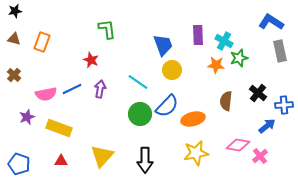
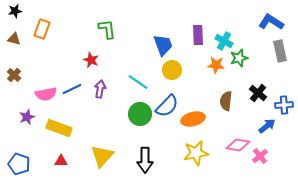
orange rectangle: moved 13 px up
